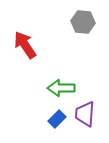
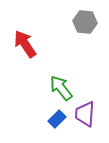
gray hexagon: moved 2 px right
red arrow: moved 1 px up
green arrow: rotated 52 degrees clockwise
